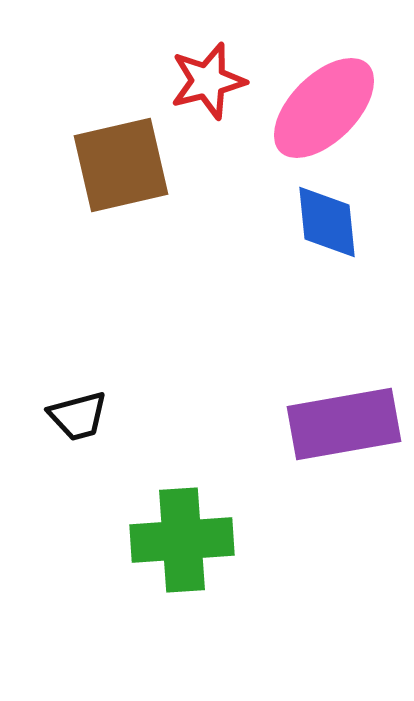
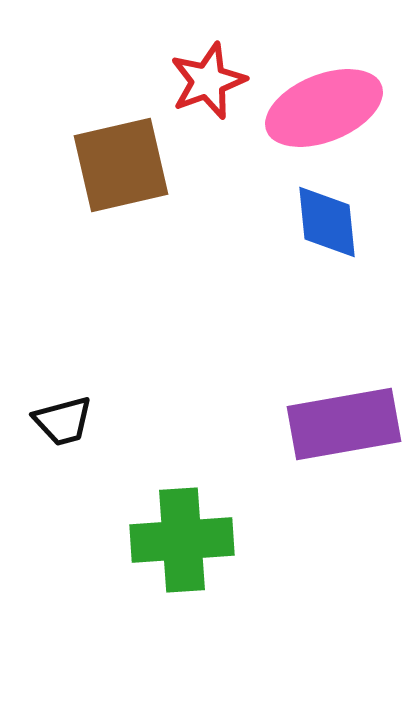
red star: rotated 6 degrees counterclockwise
pink ellipse: rotated 23 degrees clockwise
black trapezoid: moved 15 px left, 5 px down
